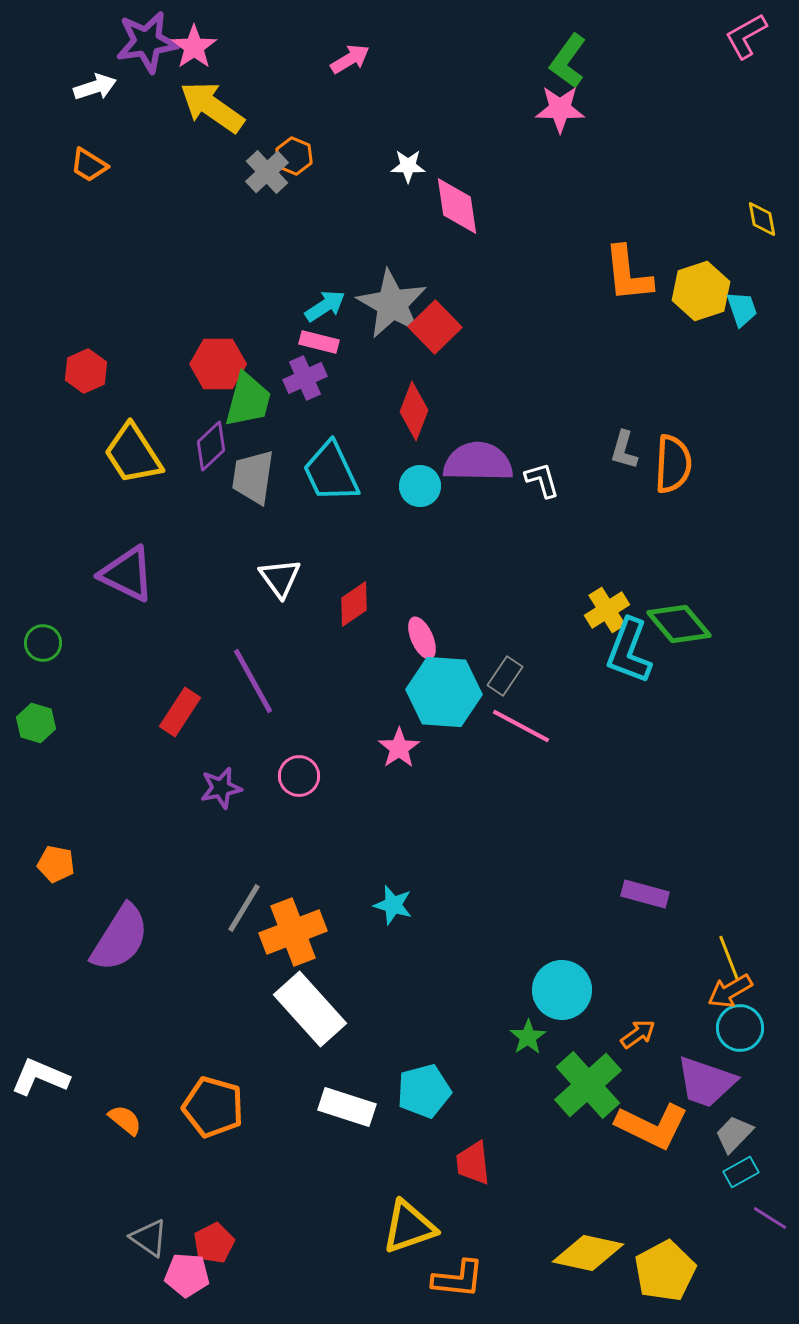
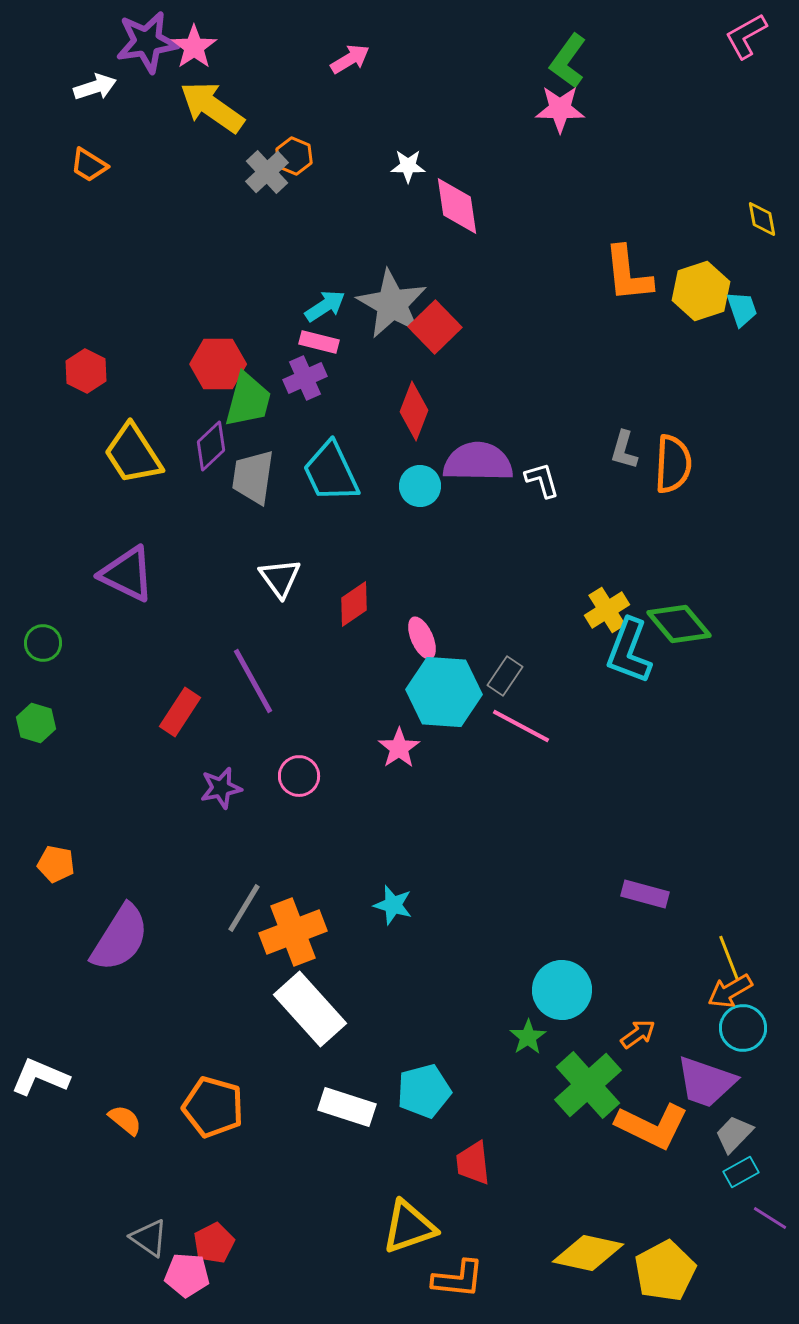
red hexagon at (86, 371): rotated 9 degrees counterclockwise
cyan circle at (740, 1028): moved 3 px right
